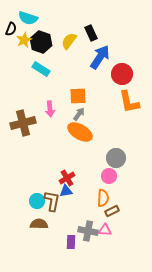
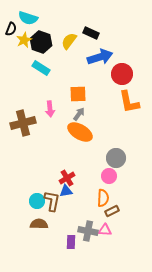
black rectangle: rotated 42 degrees counterclockwise
blue arrow: rotated 40 degrees clockwise
cyan rectangle: moved 1 px up
orange square: moved 2 px up
